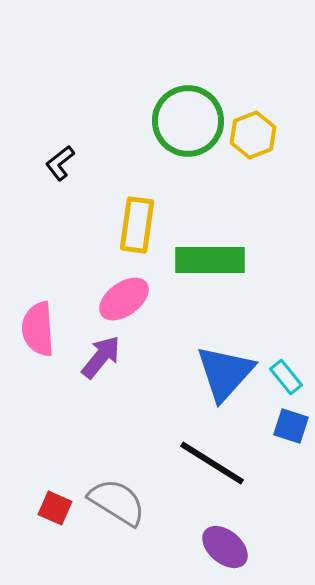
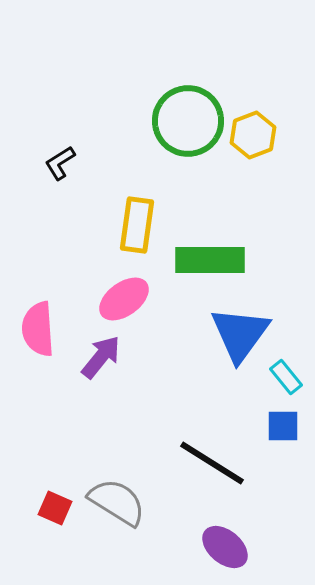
black L-shape: rotated 6 degrees clockwise
blue triangle: moved 15 px right, 39 px up; rotated 6 degrees counterclockwise
blue square: moved 8 px left; rotated 18 degrees counterclockwise
